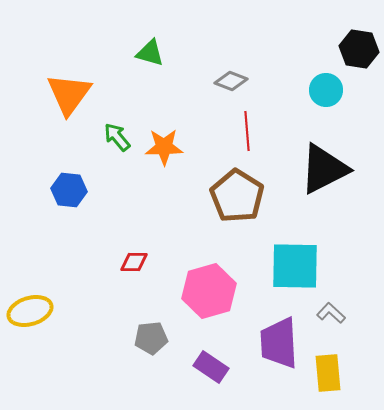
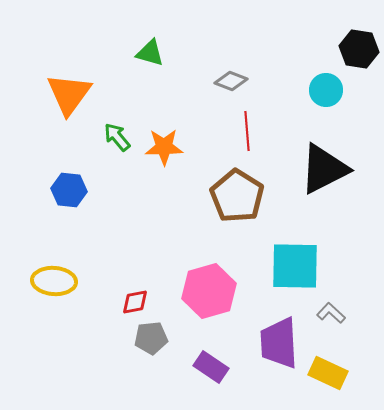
red diamond: moved 1 px right, 40 px down; rotated 12 degrees counterclockwise
yellow ellipse: moved 24 px right, 30 px up; rotated 21 degrees clockwise
yellow rectangle: rotated 60 degrees counterclockwise
